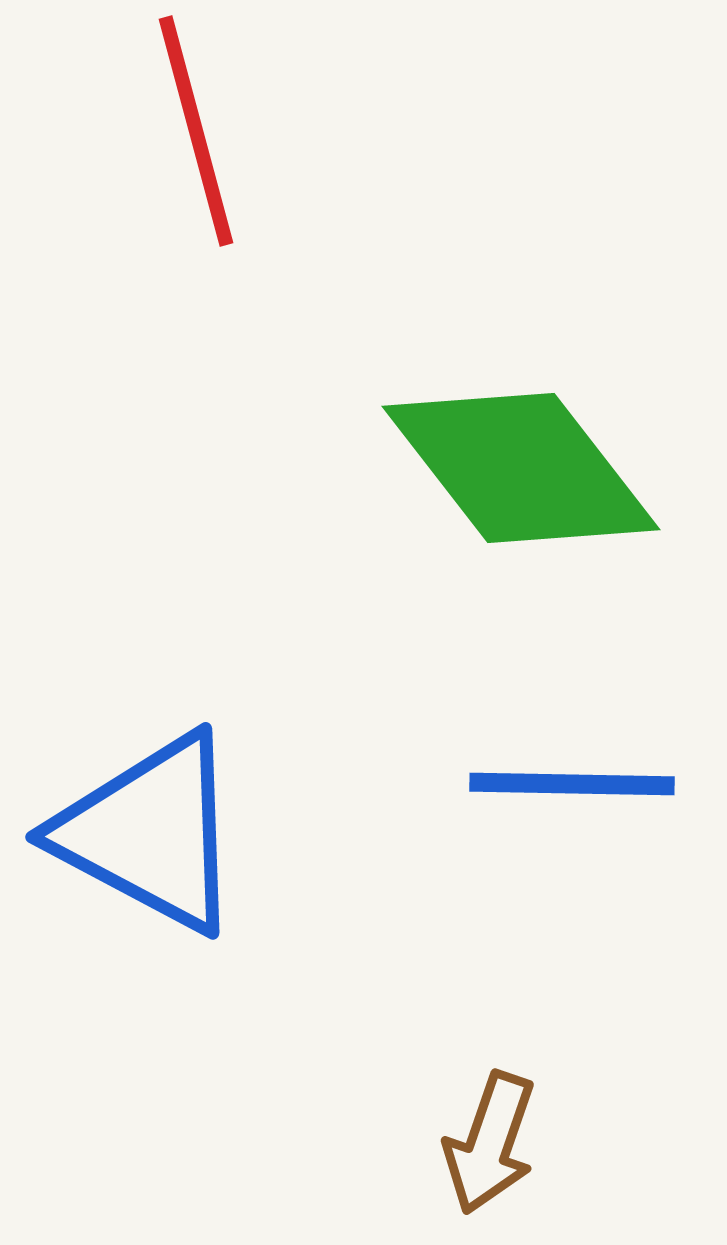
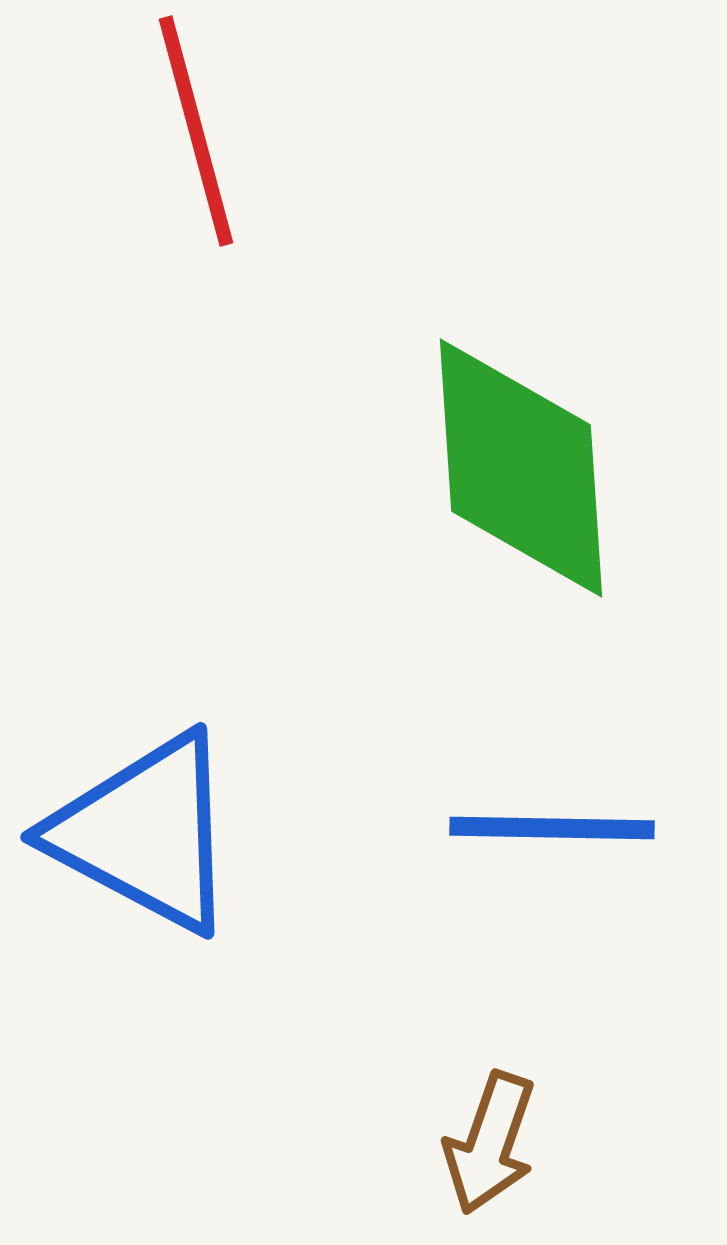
green diamond: rotated 34 degrees clockwise
blue line: moved 20 px left, 44 px down
blue triangle: moved 5 px left
